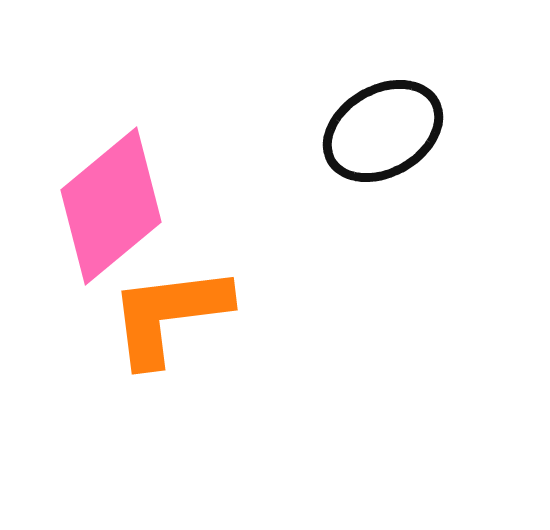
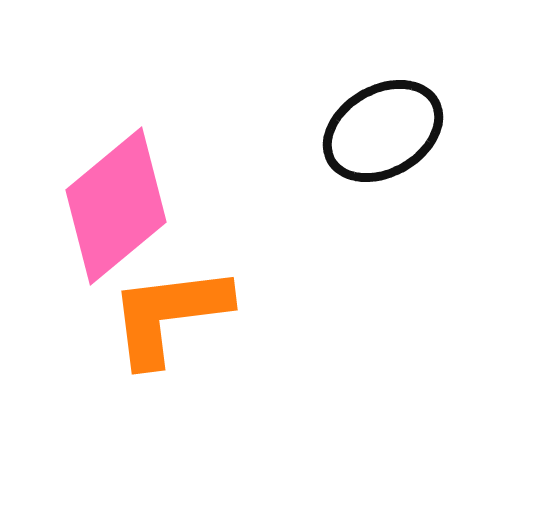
pink diamond: moved 5 px right
